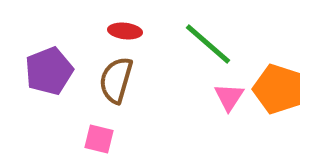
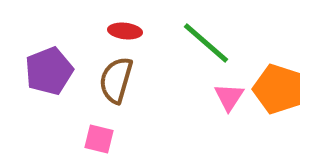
green line: moved 2 px left, 1 px up
